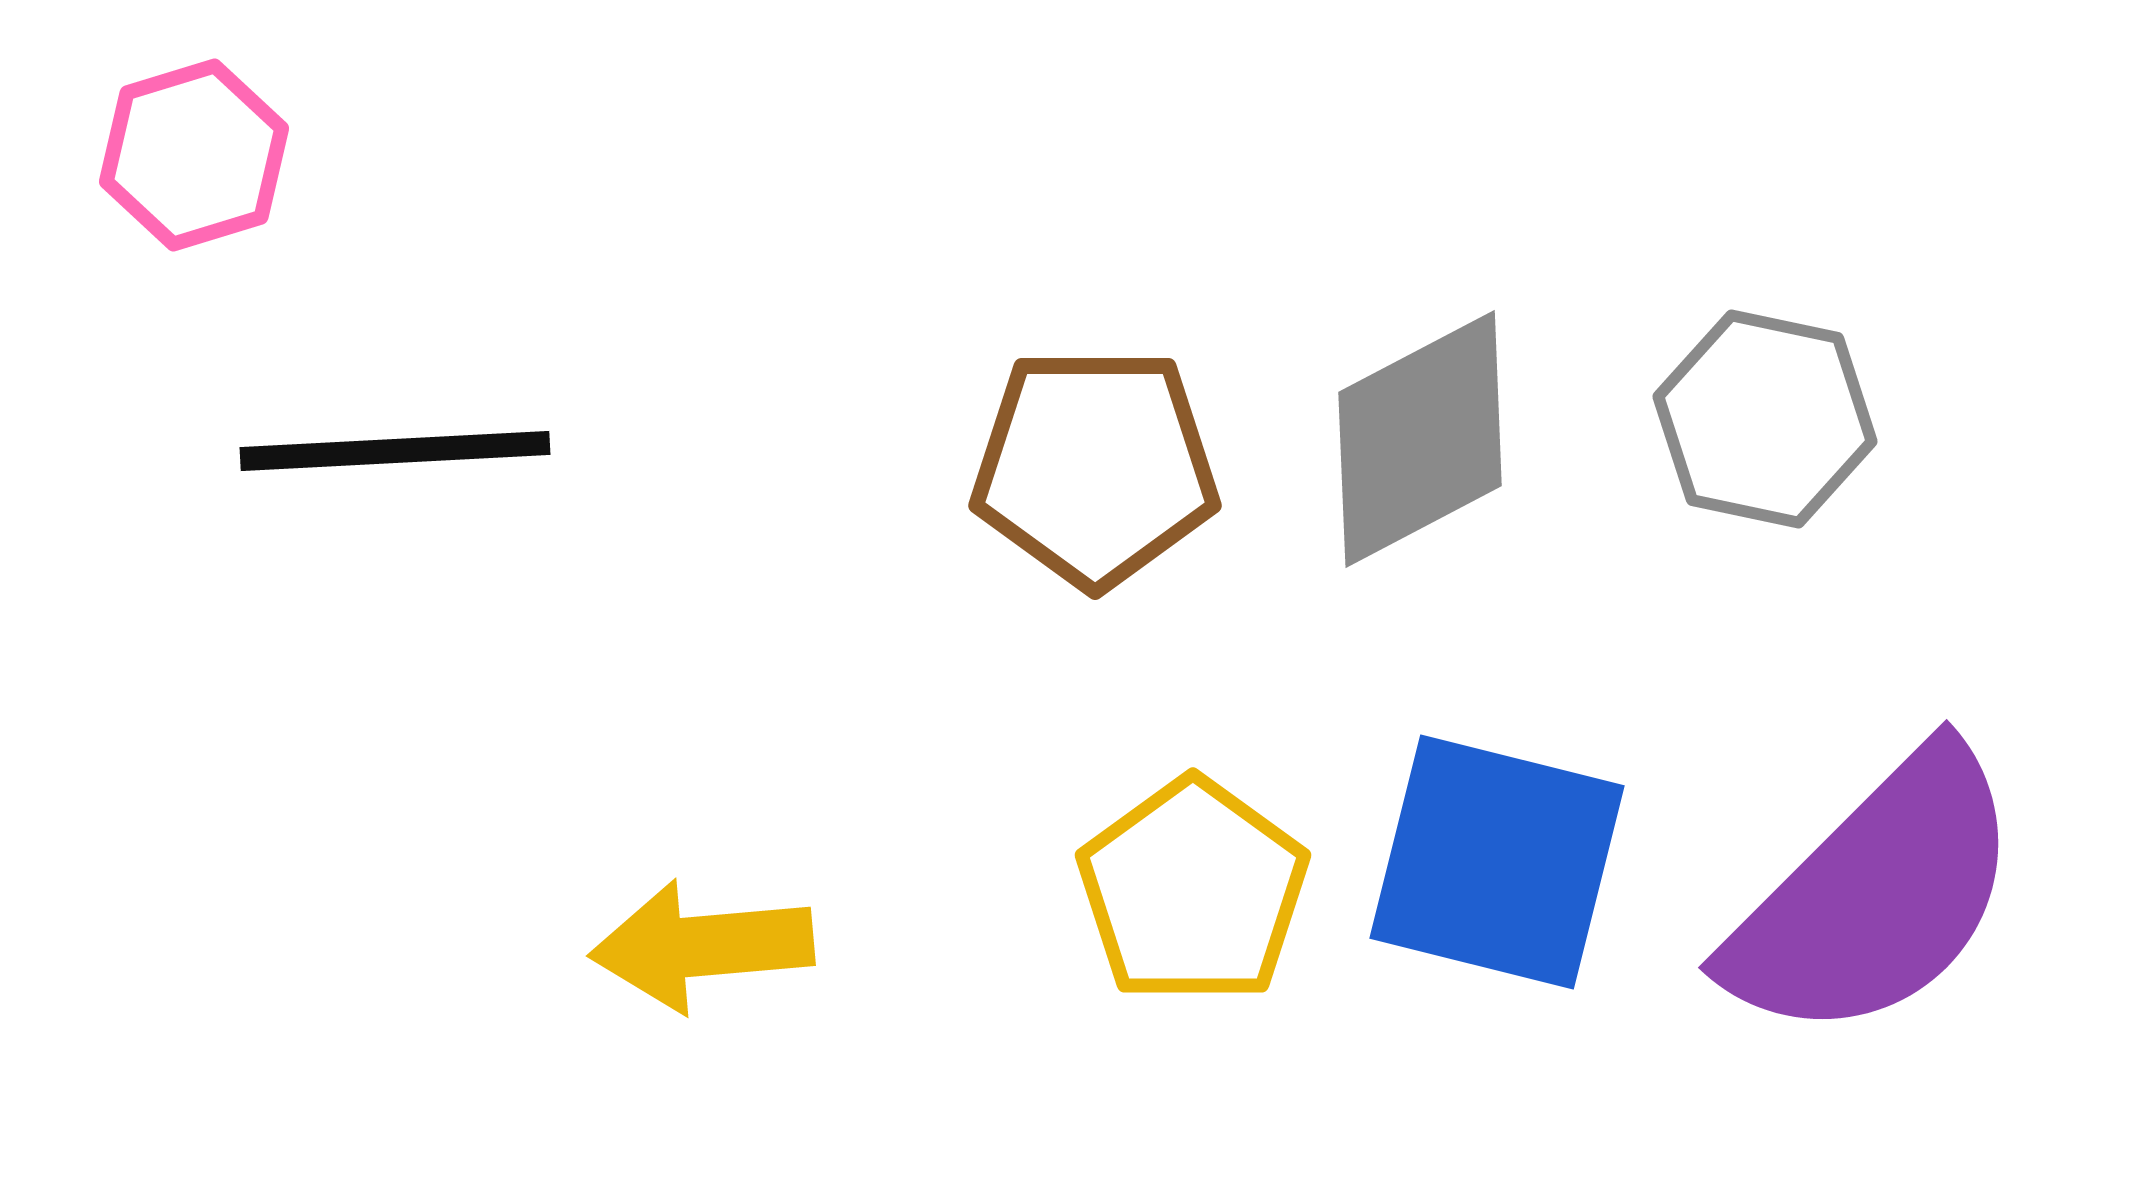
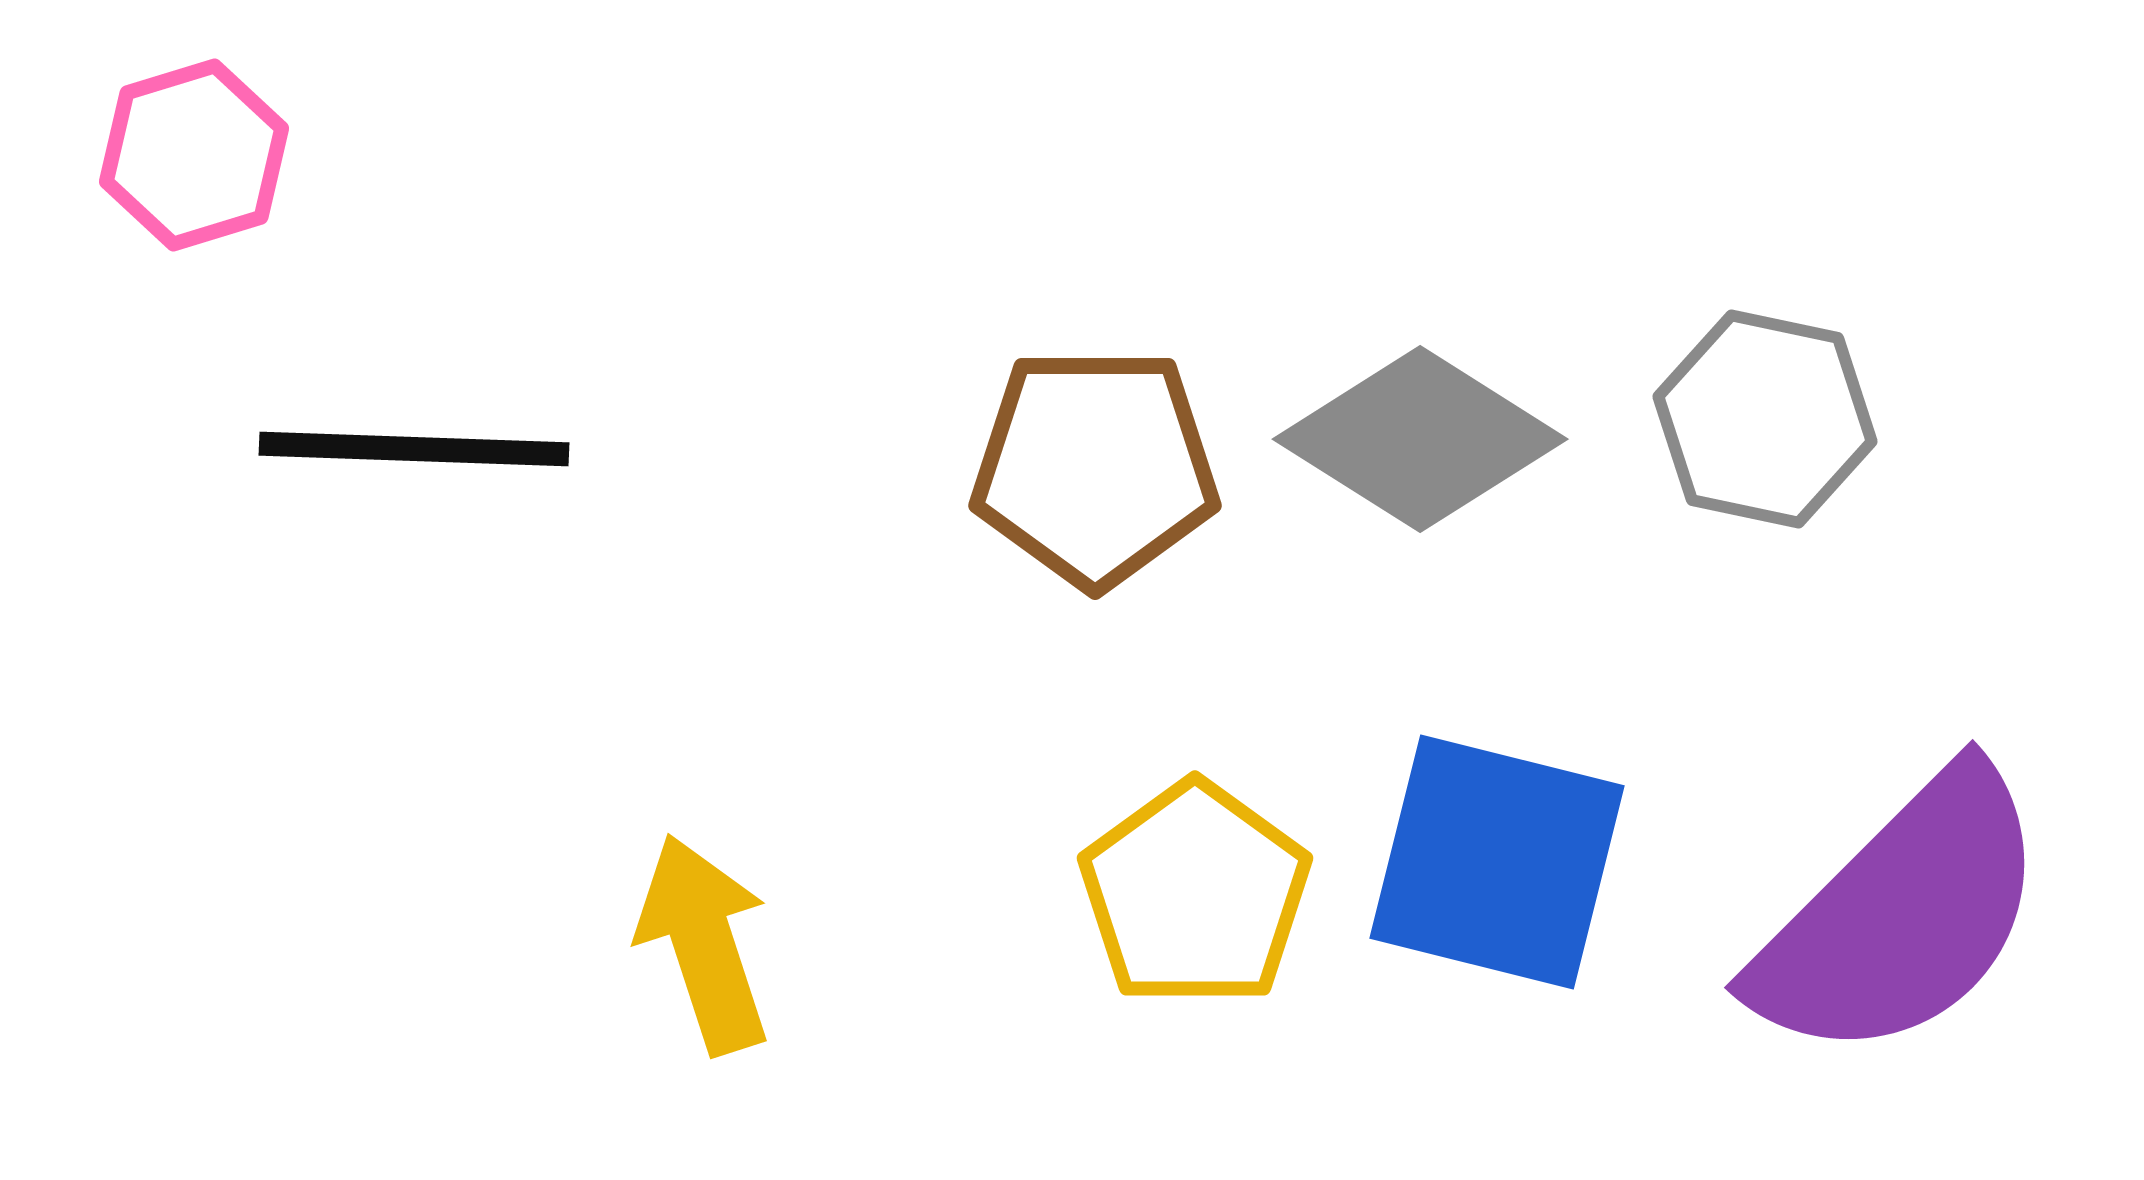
gray diamond: rotated 60 degrees clockwise
black line: moved 19 px right, 2 px up; rotated 5 degrees clockwise
yellow pentagon: moved 2 px right, 3 px down
purple semicircle: moved 26 px right, 20 px down
yellow arrow: moved 2 px right, 2 px up; rotated 77 degrees clockwise
